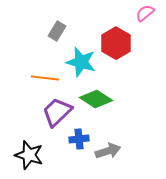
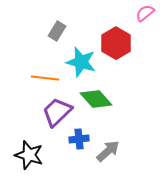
green diamond: rotated 16 degrees clockwise
gray arrow: rotated 25 degrees counterclockwise
